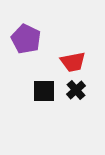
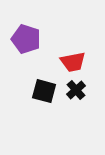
purple pentagon: rotated 8 degrees counterclockwise
black square: rotated 15 degrees clockwise
